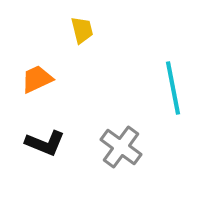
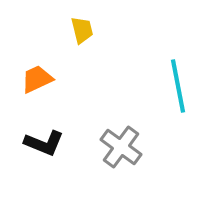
cyan line: moved 5 px right, 2 px up
black L-shape: moved 1 px left
